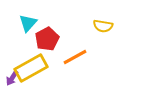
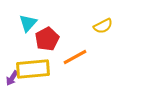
yellow semicircle: rotated 36 degrees counterclockwise
yellow rectangle: moved 2 px right, 1 px down; rotated 24 degrees clockwise
